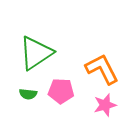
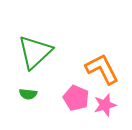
green triangle: moved 1 px left, 1 px up; rotated 9 degrees counterclockwise
pink pentagon: moved 15 px right, 7 px down; rotated 20 degrees clockwise
